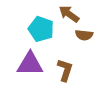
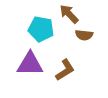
brown arrow: rotated 10 degrees clockwise
cyan pentagon: rotated 10 degrees counterclockwise
brown L-shape: rotated 40 degrees clockwise
